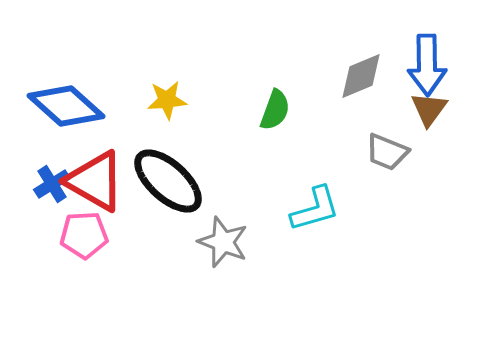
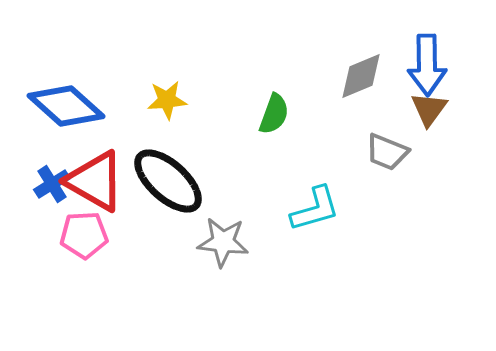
green semicircle: moved 1 px left, 4 px down
gray star: rotated 15 degrees counterclockwise
